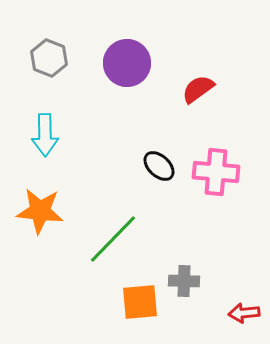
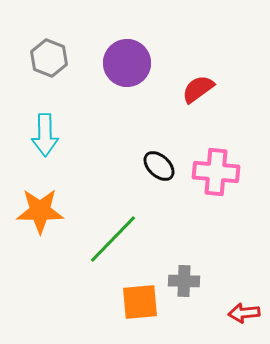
orange star: rotated 6 degrees counterclockwise
